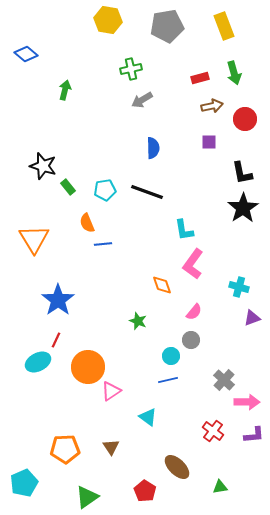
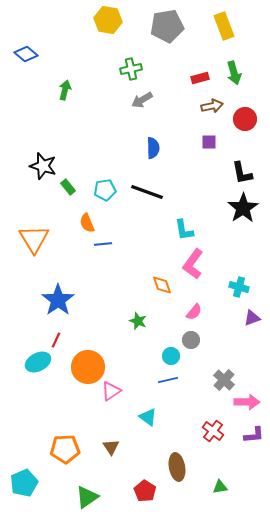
brown ellipse at (177, 467): rotated 36 degrees clockwise
